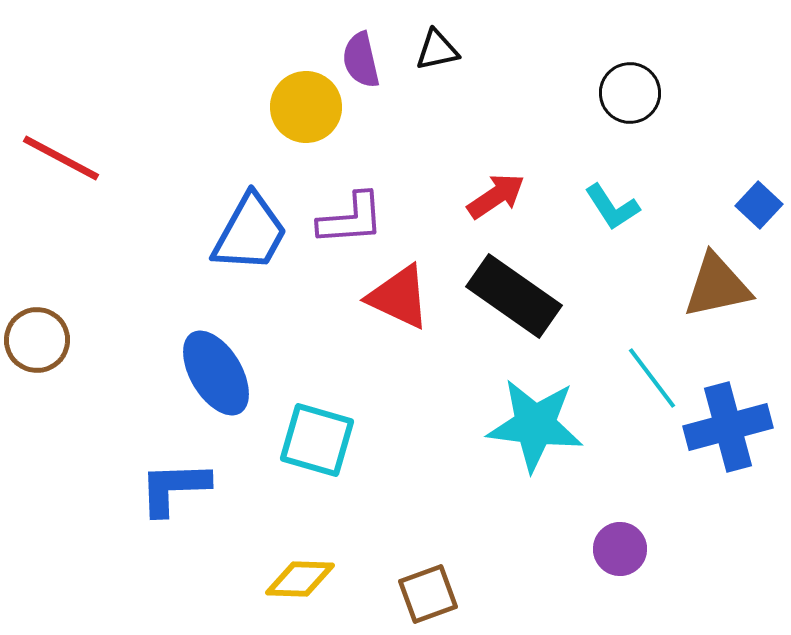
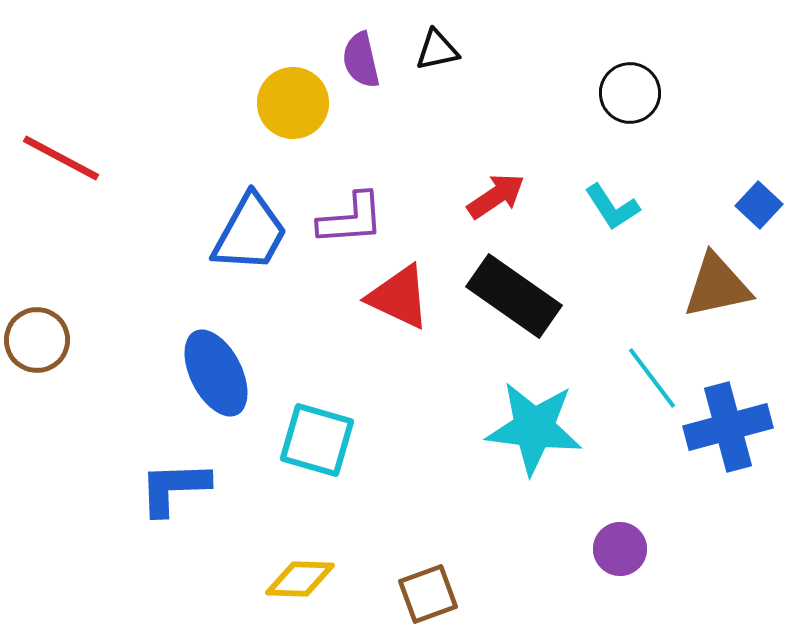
yellow circle: moved 13 px left, 4 px up
blue ellipse: rotated 4 degrees clockwise
cyan star: moved 1 px left, 3 px down
